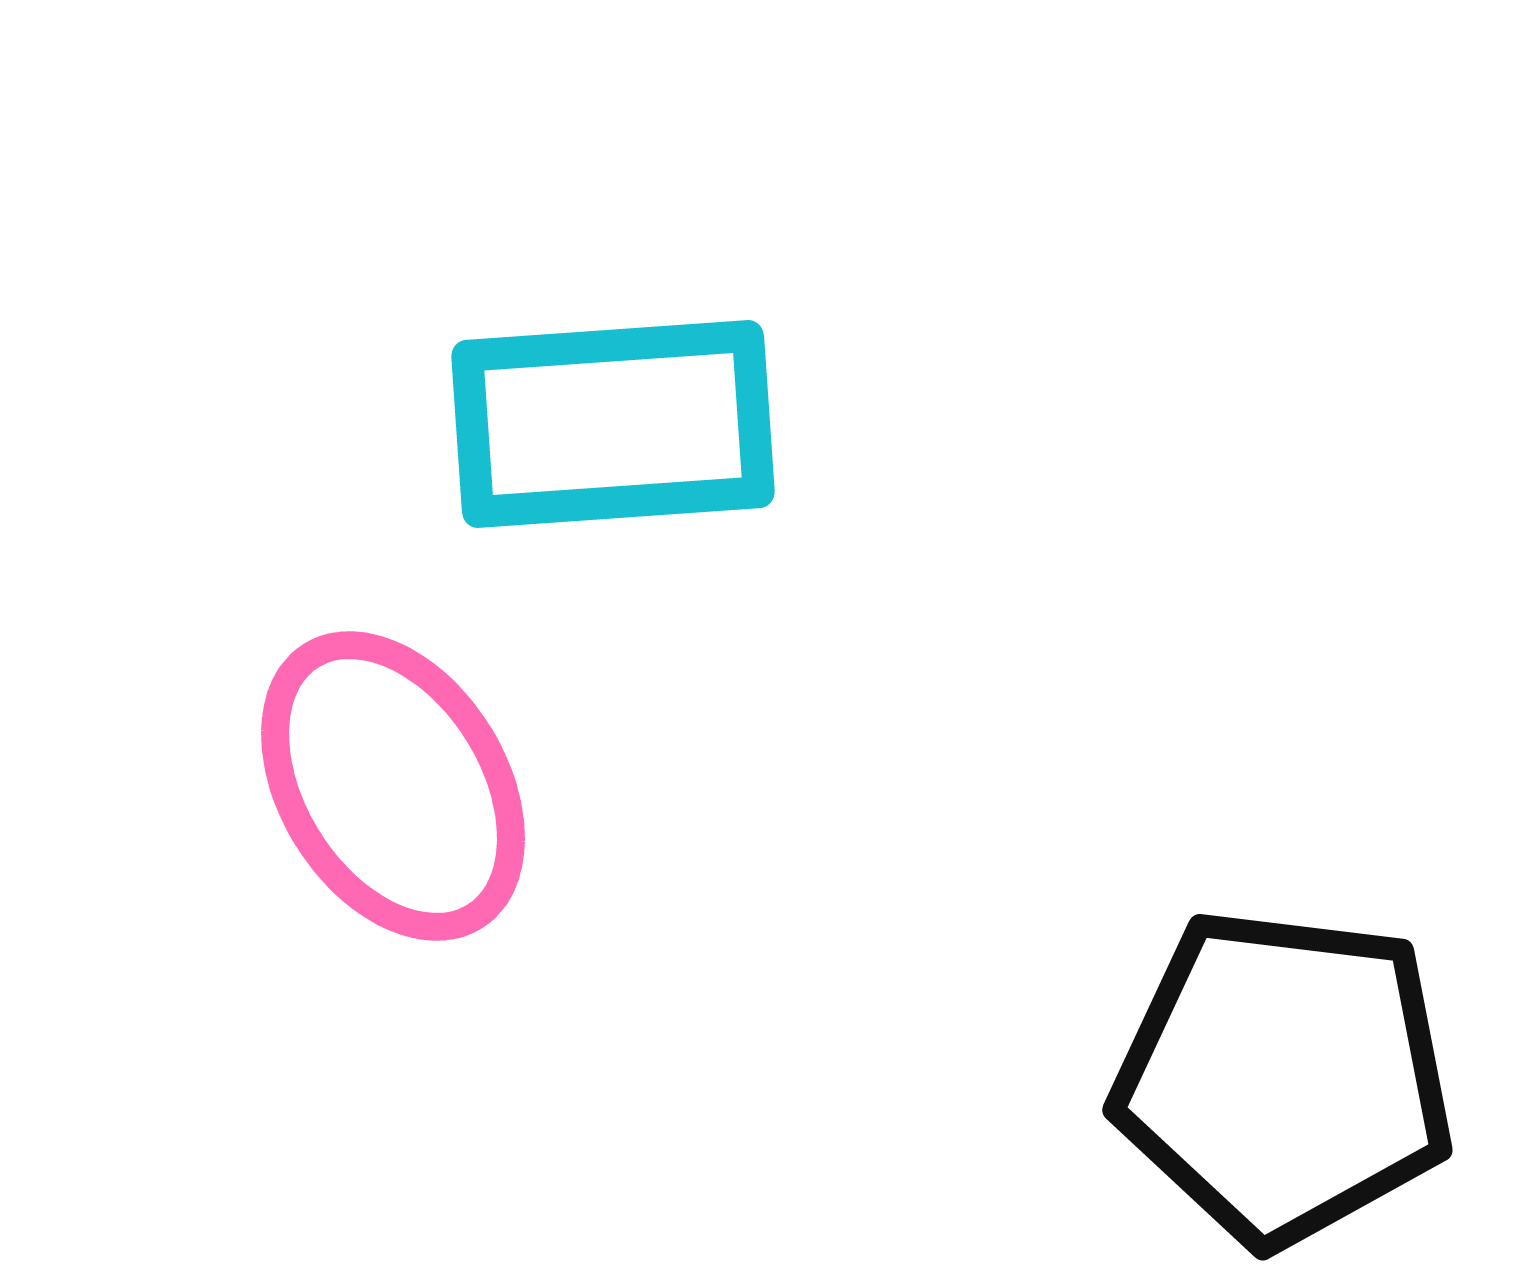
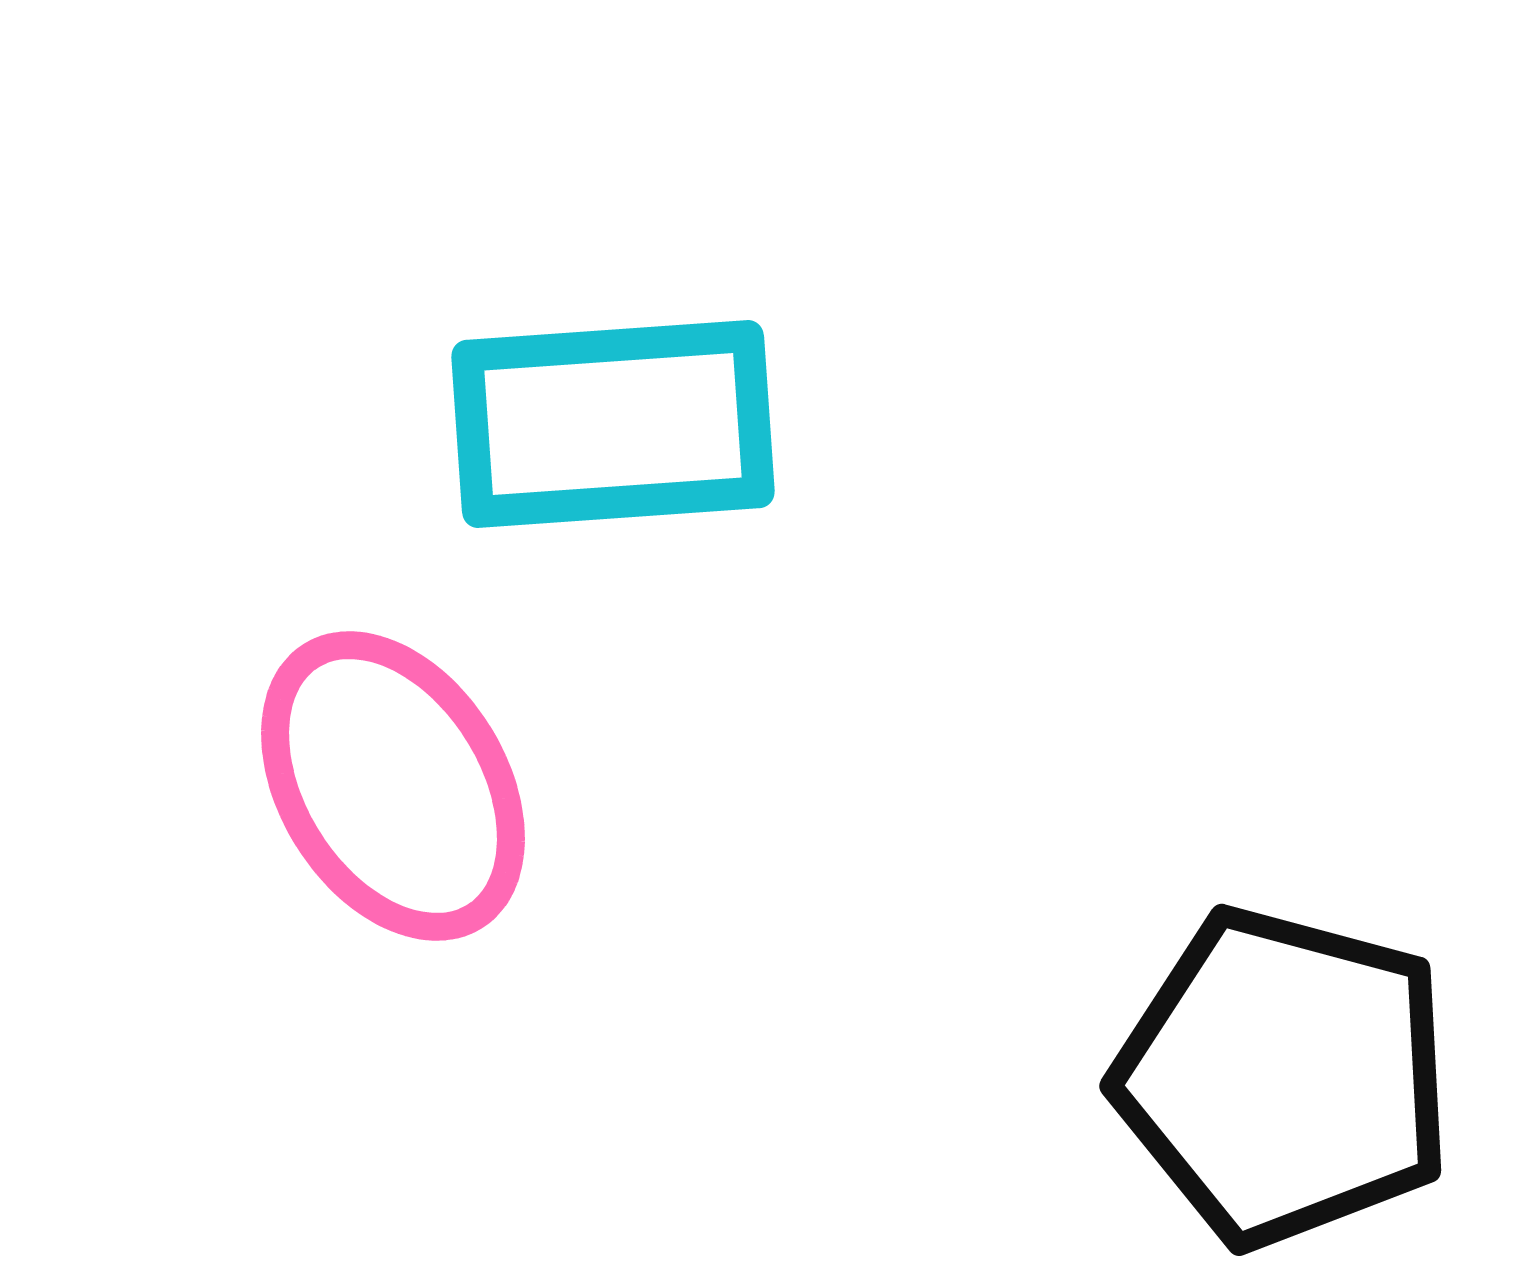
black pentagon: rotated 8 degrees clockwise
